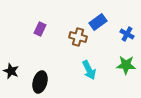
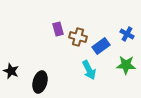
blue rectangle: moved 3 px right, 24 px down
purple rectangle: moved 18 px right; rotated 40 degrees counterclockwise
